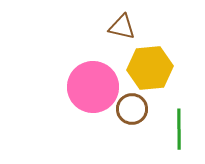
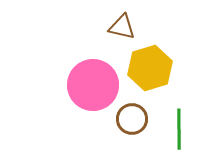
yellow hexagon: rotated 12 degrees counterclockwise
pink circle: moved 2 px up
brown circle: moved 10 px down
